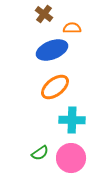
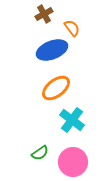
brown cross: rotated 24 degrees clockwise
orange semicircle: rotated 54 degrees clockwise
orange ellipse: moved 1 px right, 1 px down
cyan cross: rotated 35 degrees clockwise
pink circle: moved 2 px right, 4 px down
